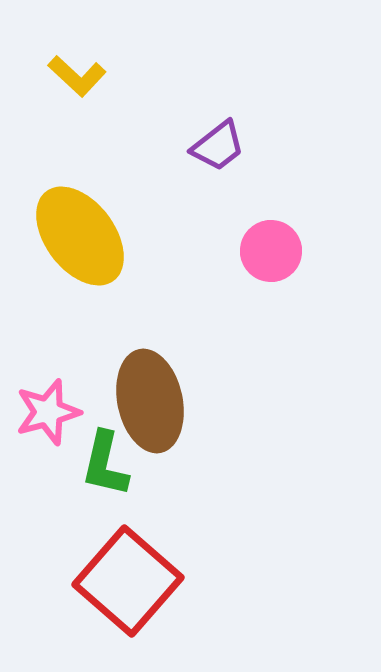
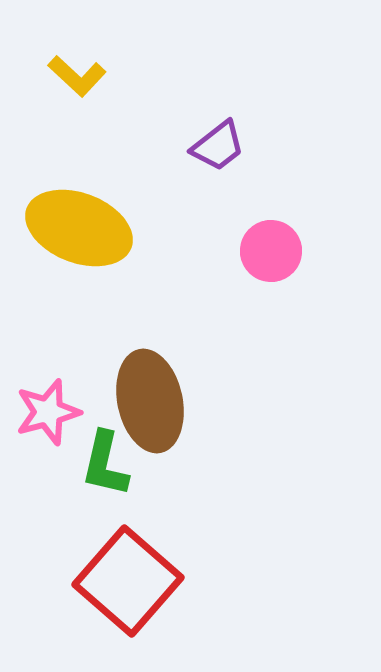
yellow ellipse: moved 1 px left, 8 px up; rotated 32 degrees counterclockwise
